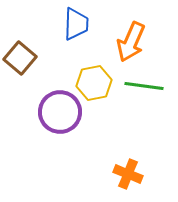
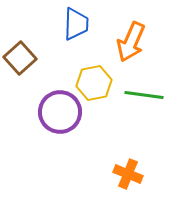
brown square: rotated 8 degrees clockwise
green line: moved 9 px down
